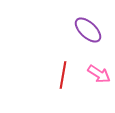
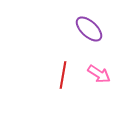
purple ellipse: moved 1 px right, 1 px up
